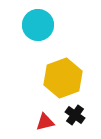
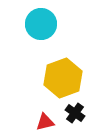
cyan circle: moved 3 px right, 1 px up
black cross: moved 2 px up
